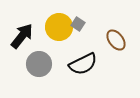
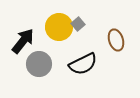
gray square: rotated 16 degrees clockwise
black arrow: moved 1 px right, 5 px down
brown ellipse: rotated 20 degrees clockwise
